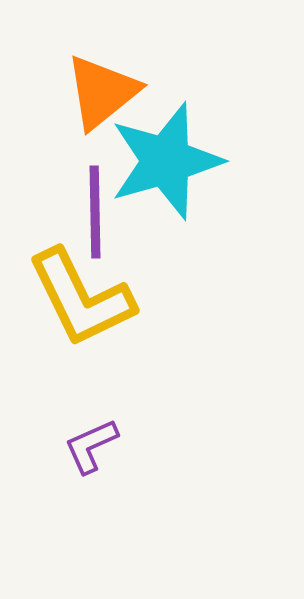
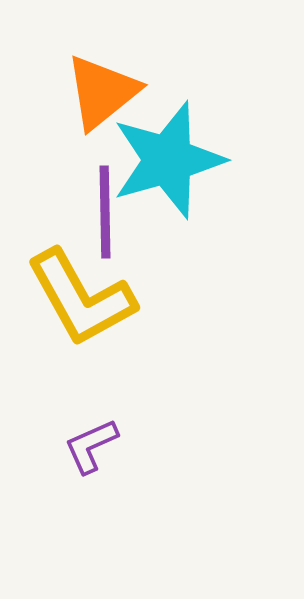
cyan star: moved 2 px right, 1 px up
purple line: moved 10 px right
yellow L-shape: rotated 3 degrees counterclockwise
